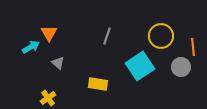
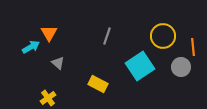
yellow circle: moved 2 px right
yellow rectangle: rotated 18 degrees clockwise
